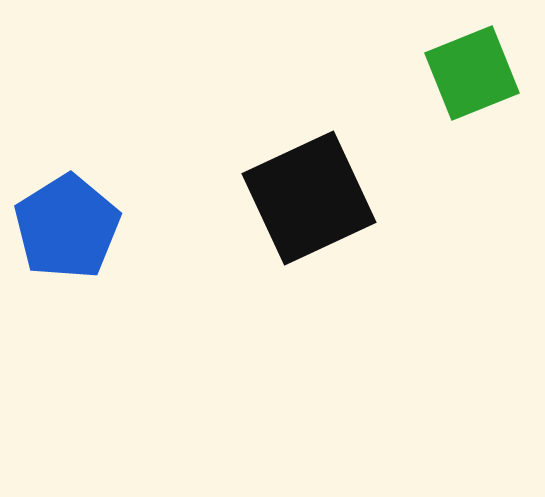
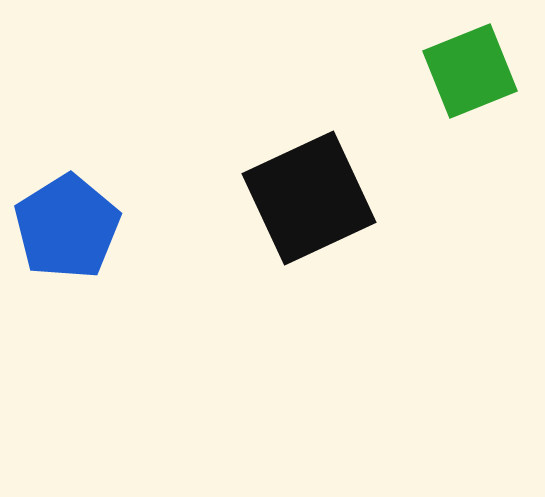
green square: moved 2 px left, 2 px up
